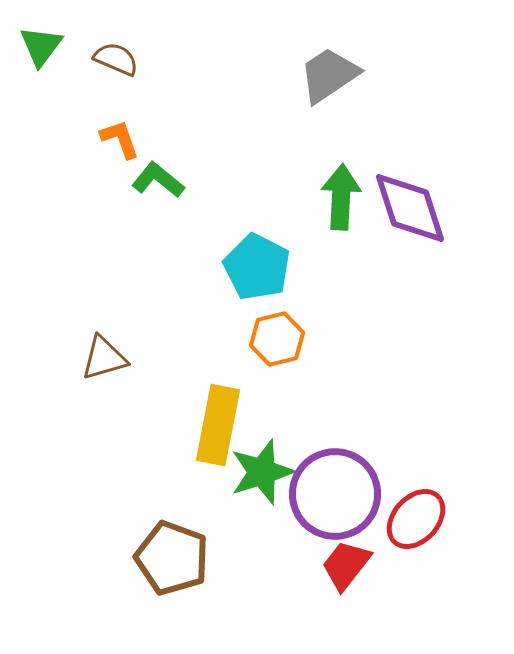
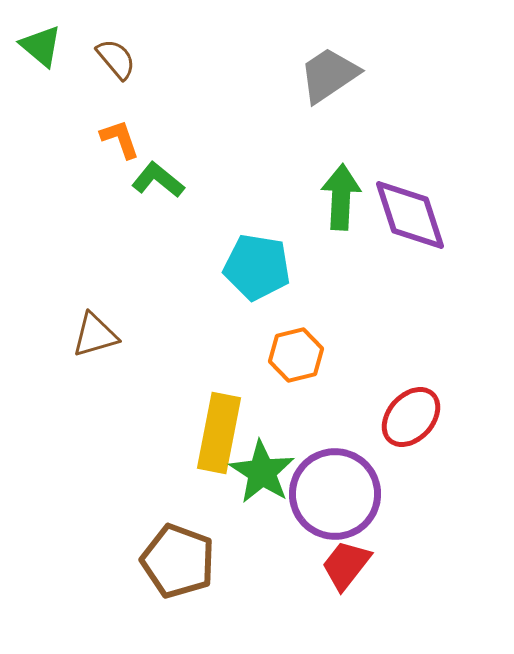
green triangle: rotated 27 degrees counterclockwise
brown semicircle: rotated 27 degrees clockwise
purple diamond: moved 7 px down
cyan pentagon: rotated 18 degrees counterclockwise
orange hexagon: moved 19 px right, 16 px down
brown triangle: moved 9 px left, 23 px up
yellow rectangle: moved 1 px right, 8 px down
green star: rotated 22 degrees counterclockwise
red ellipse: moved 5 px left, 102 px up
brown pentagon: moved 6 px right, 3 px down
